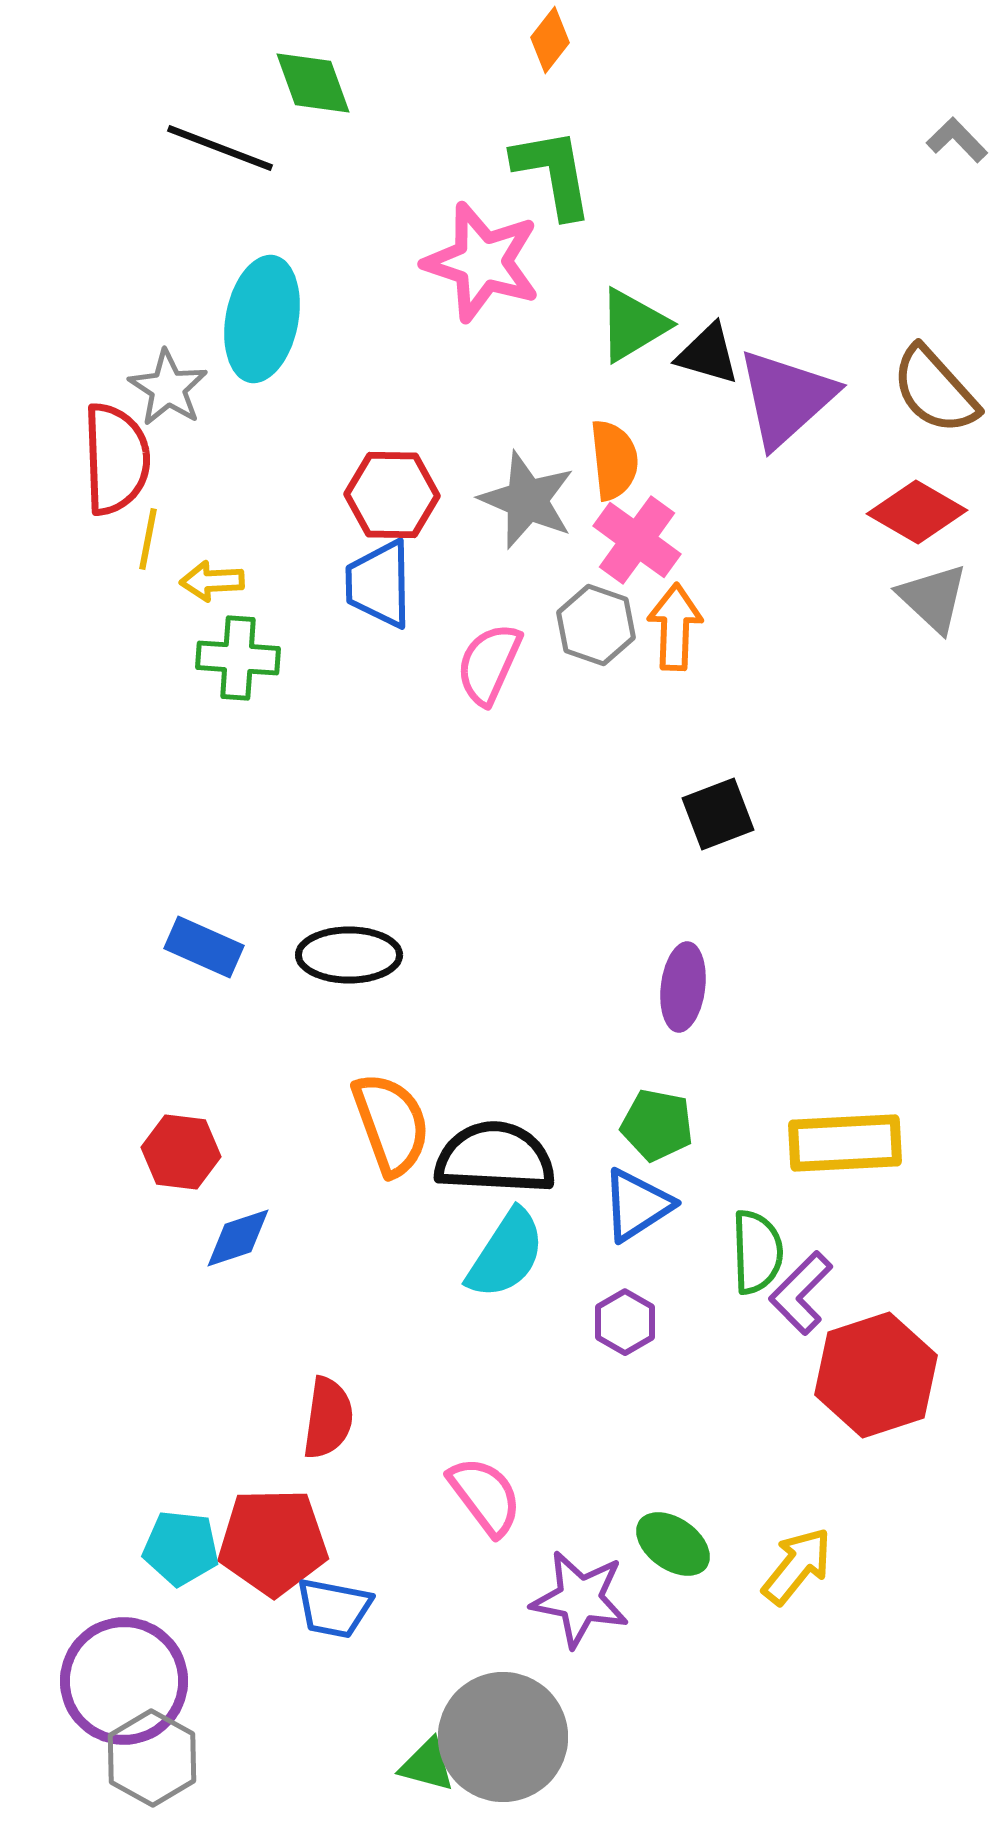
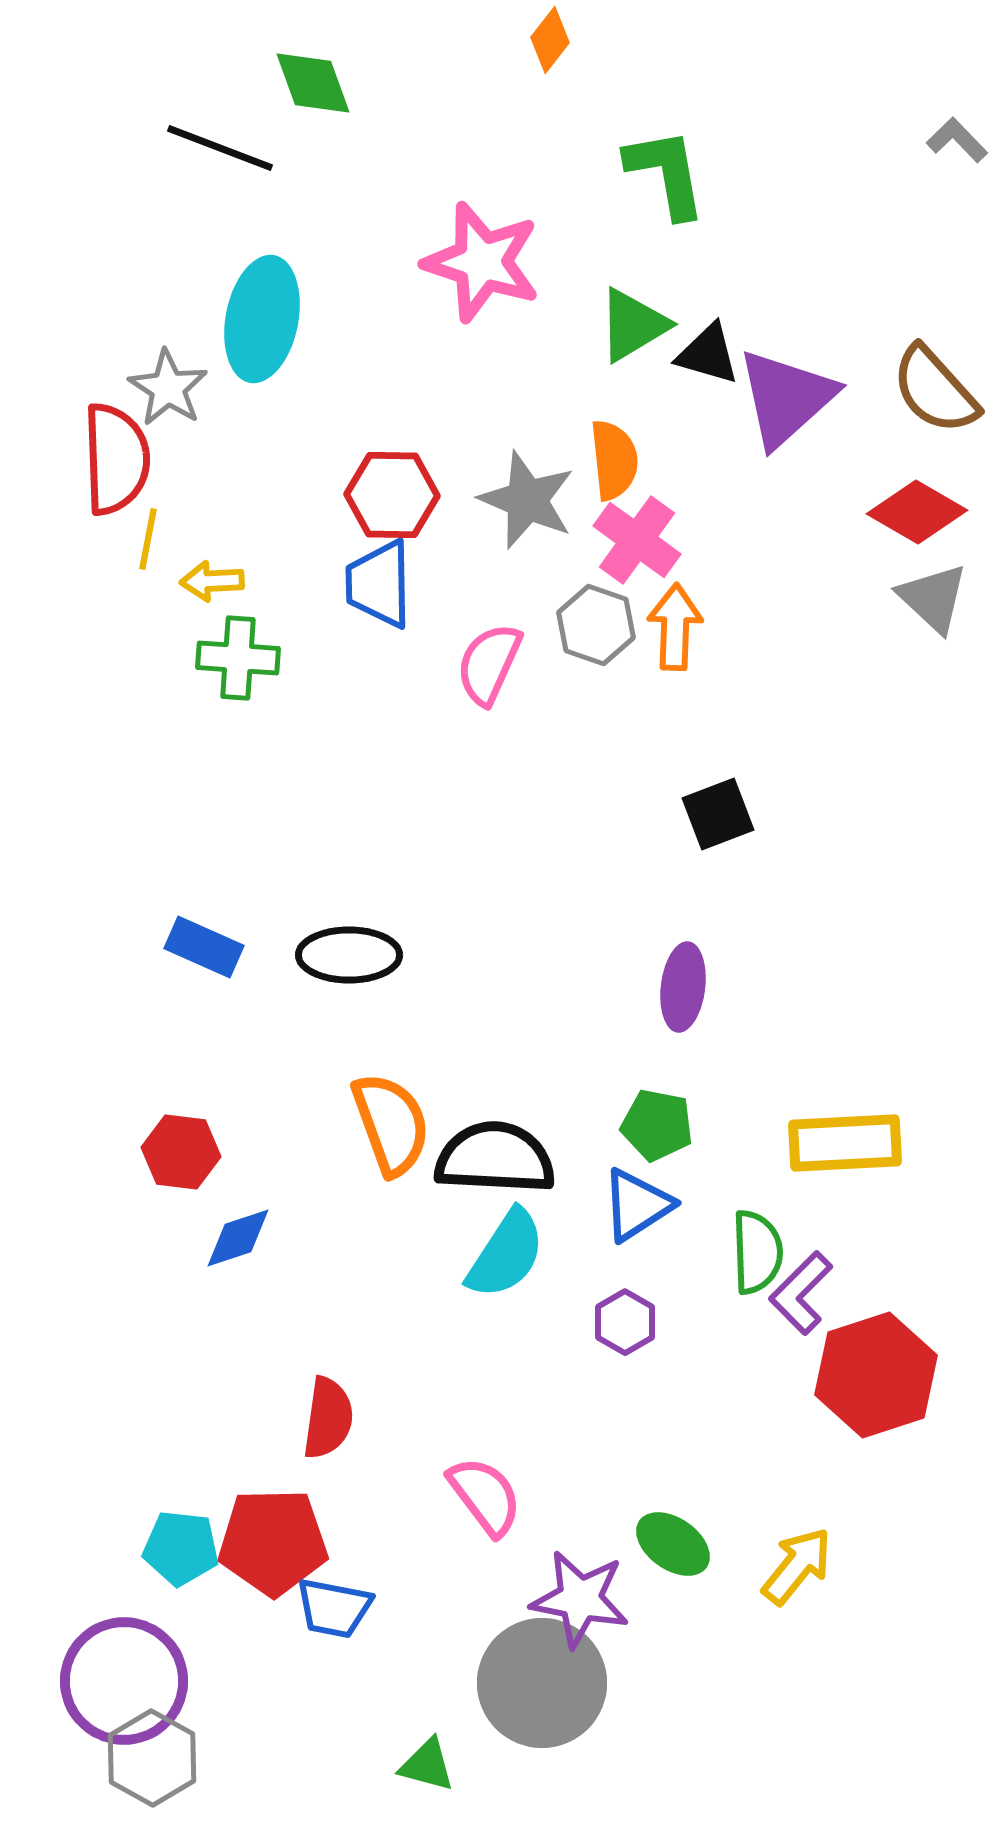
green L-shape at (553, 173): moved 113 px right
gray circle at (503, 1737): moved 39 px right, 54 px up
